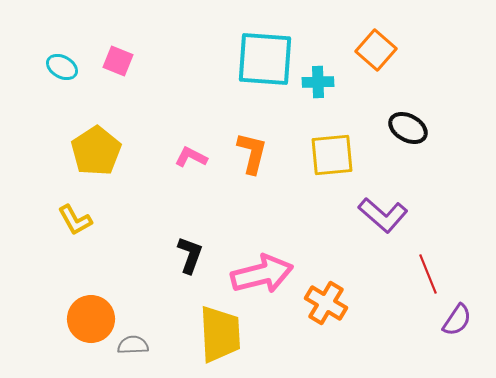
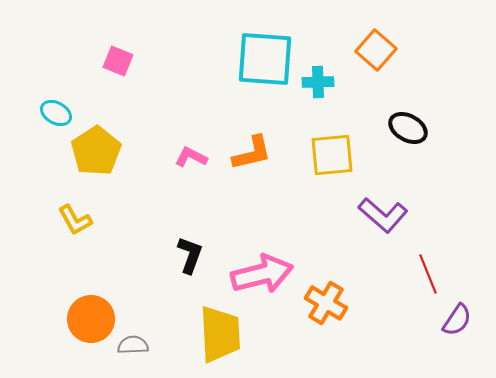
cyan ellipse: moved 6 px left, 46 px down
orange L-shape: rotated 63 degrees clockwise
